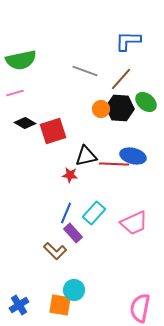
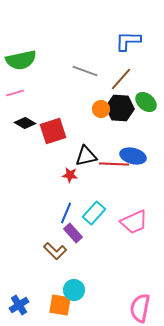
pink trapezoid: moved 1 px up
